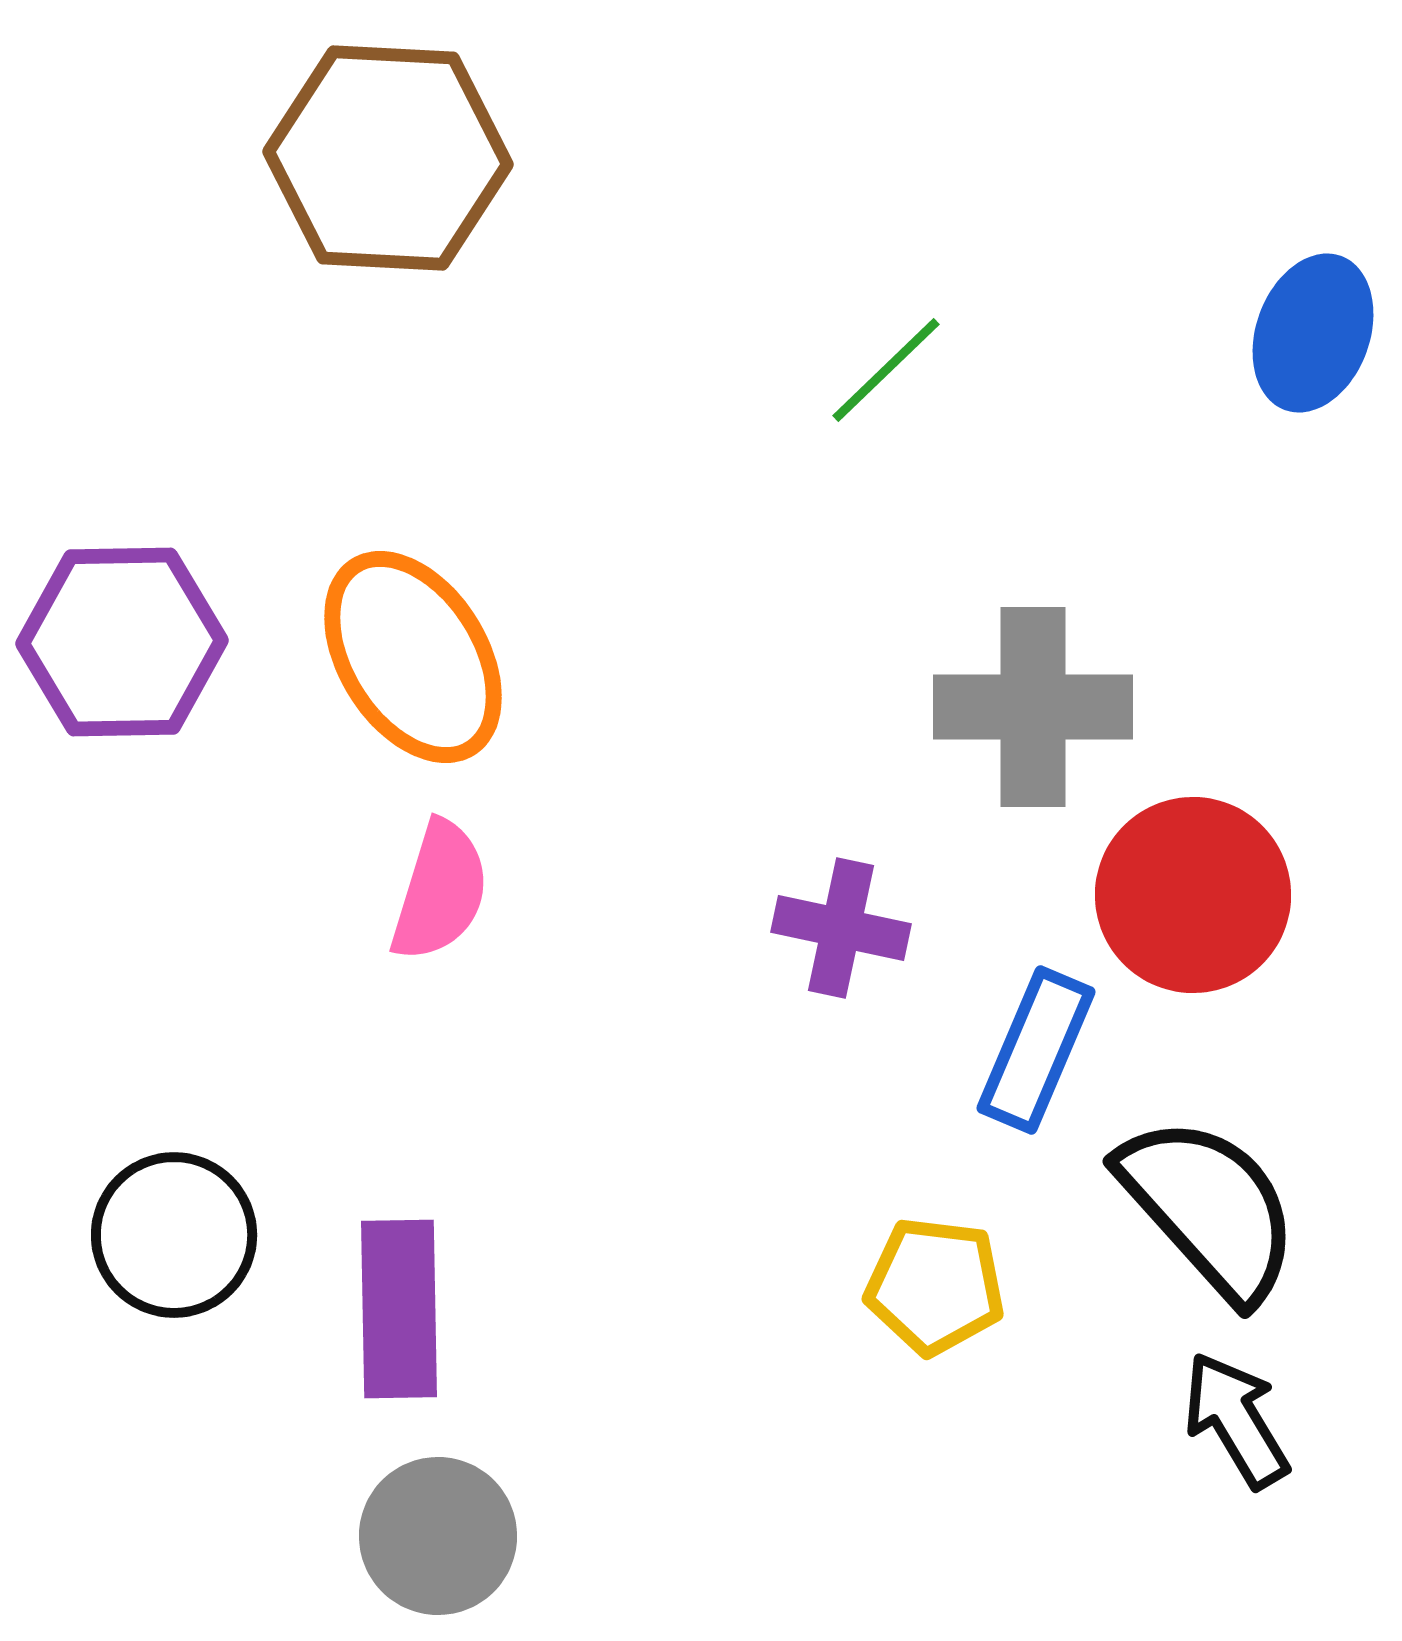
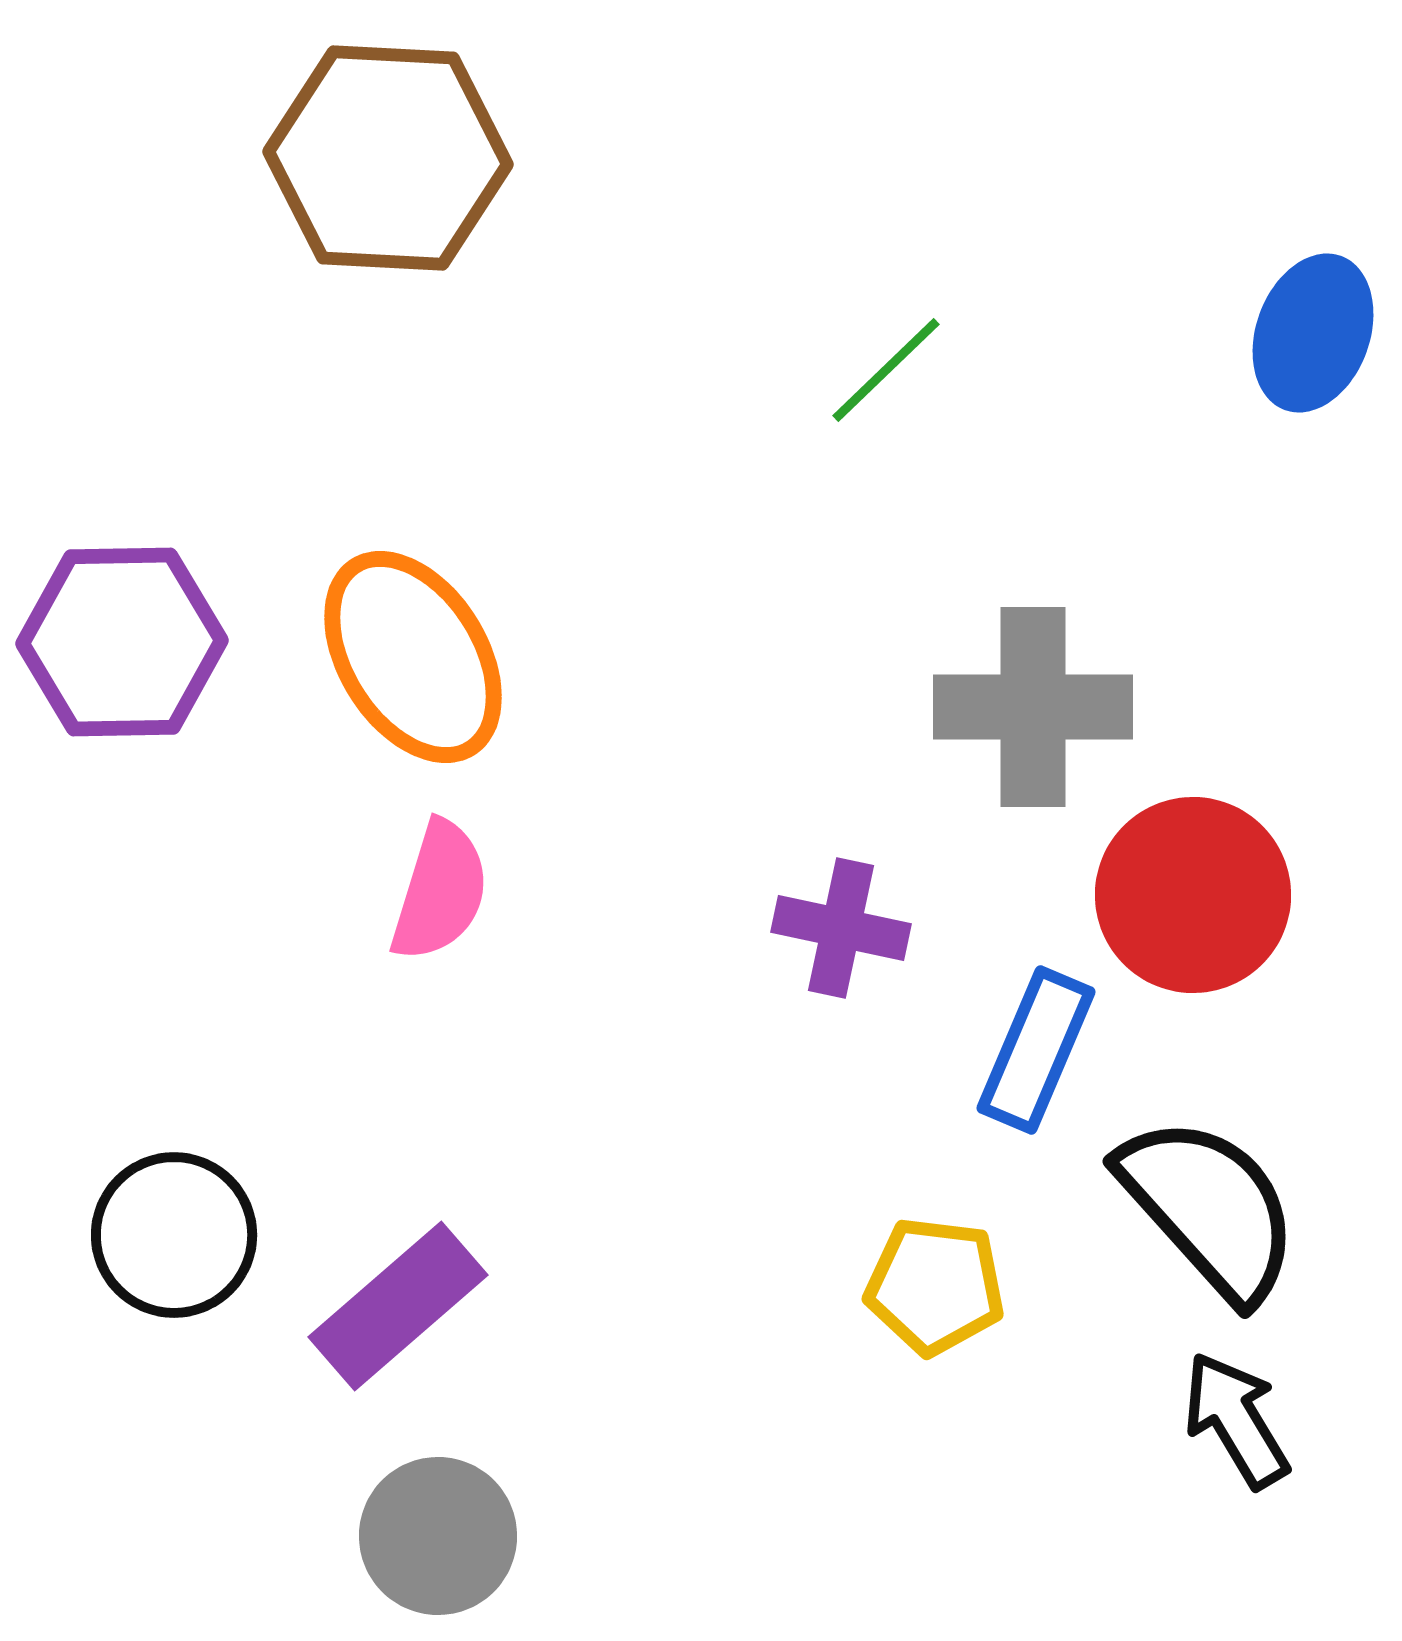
purple rectangle: moved 1 px left, 3 px up; rotated 50 degrees clockwise
